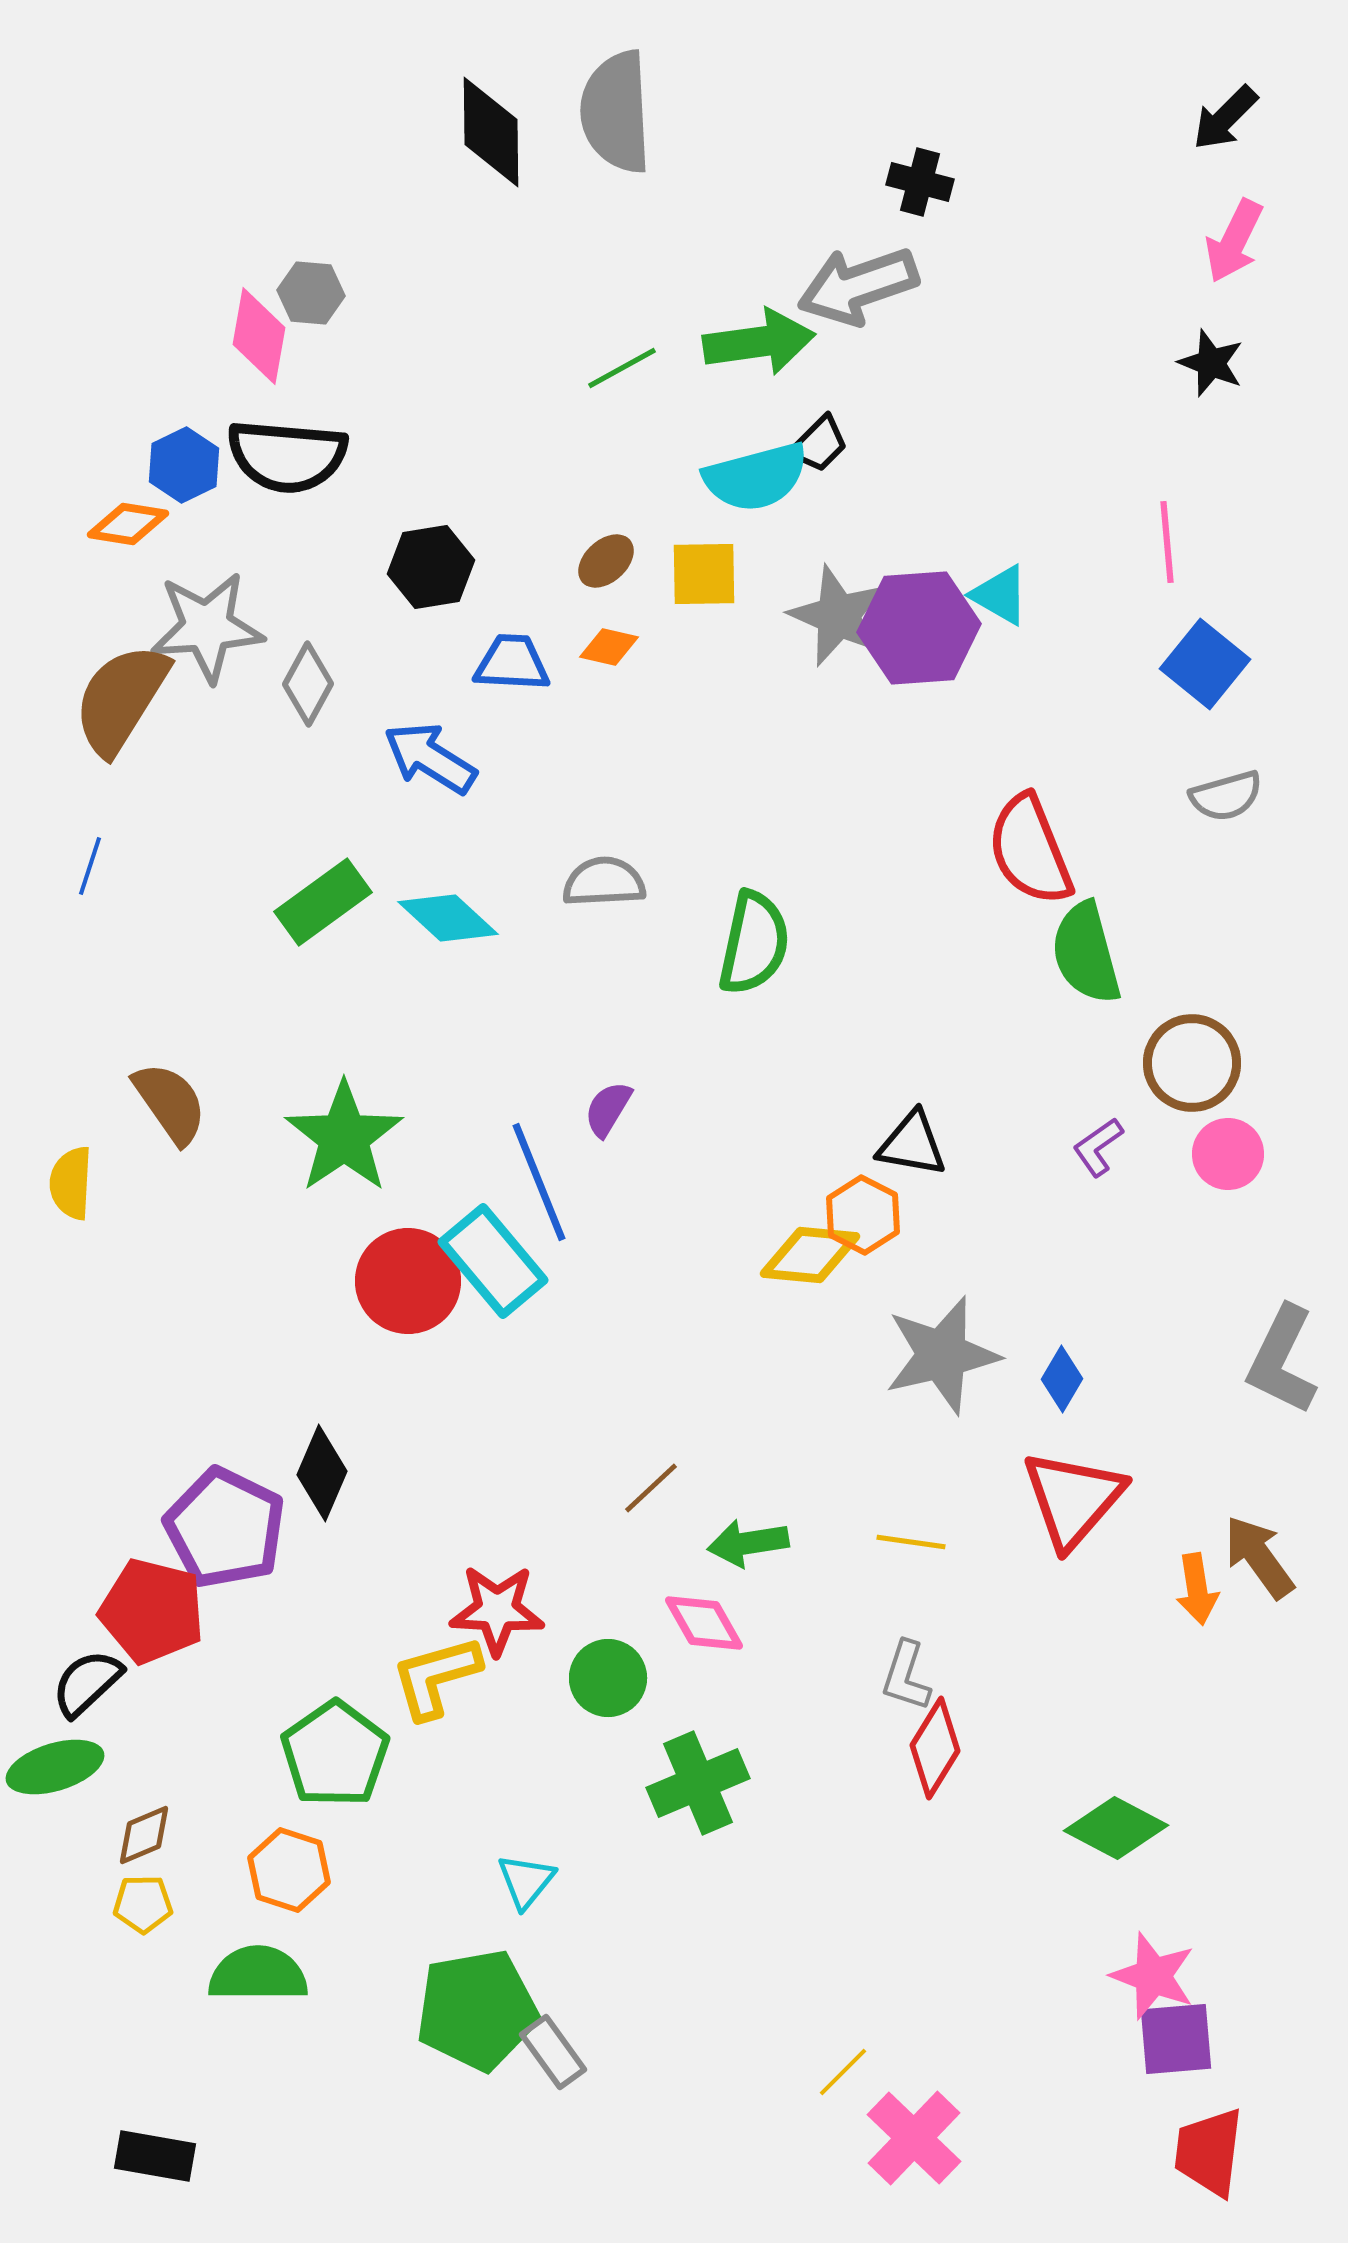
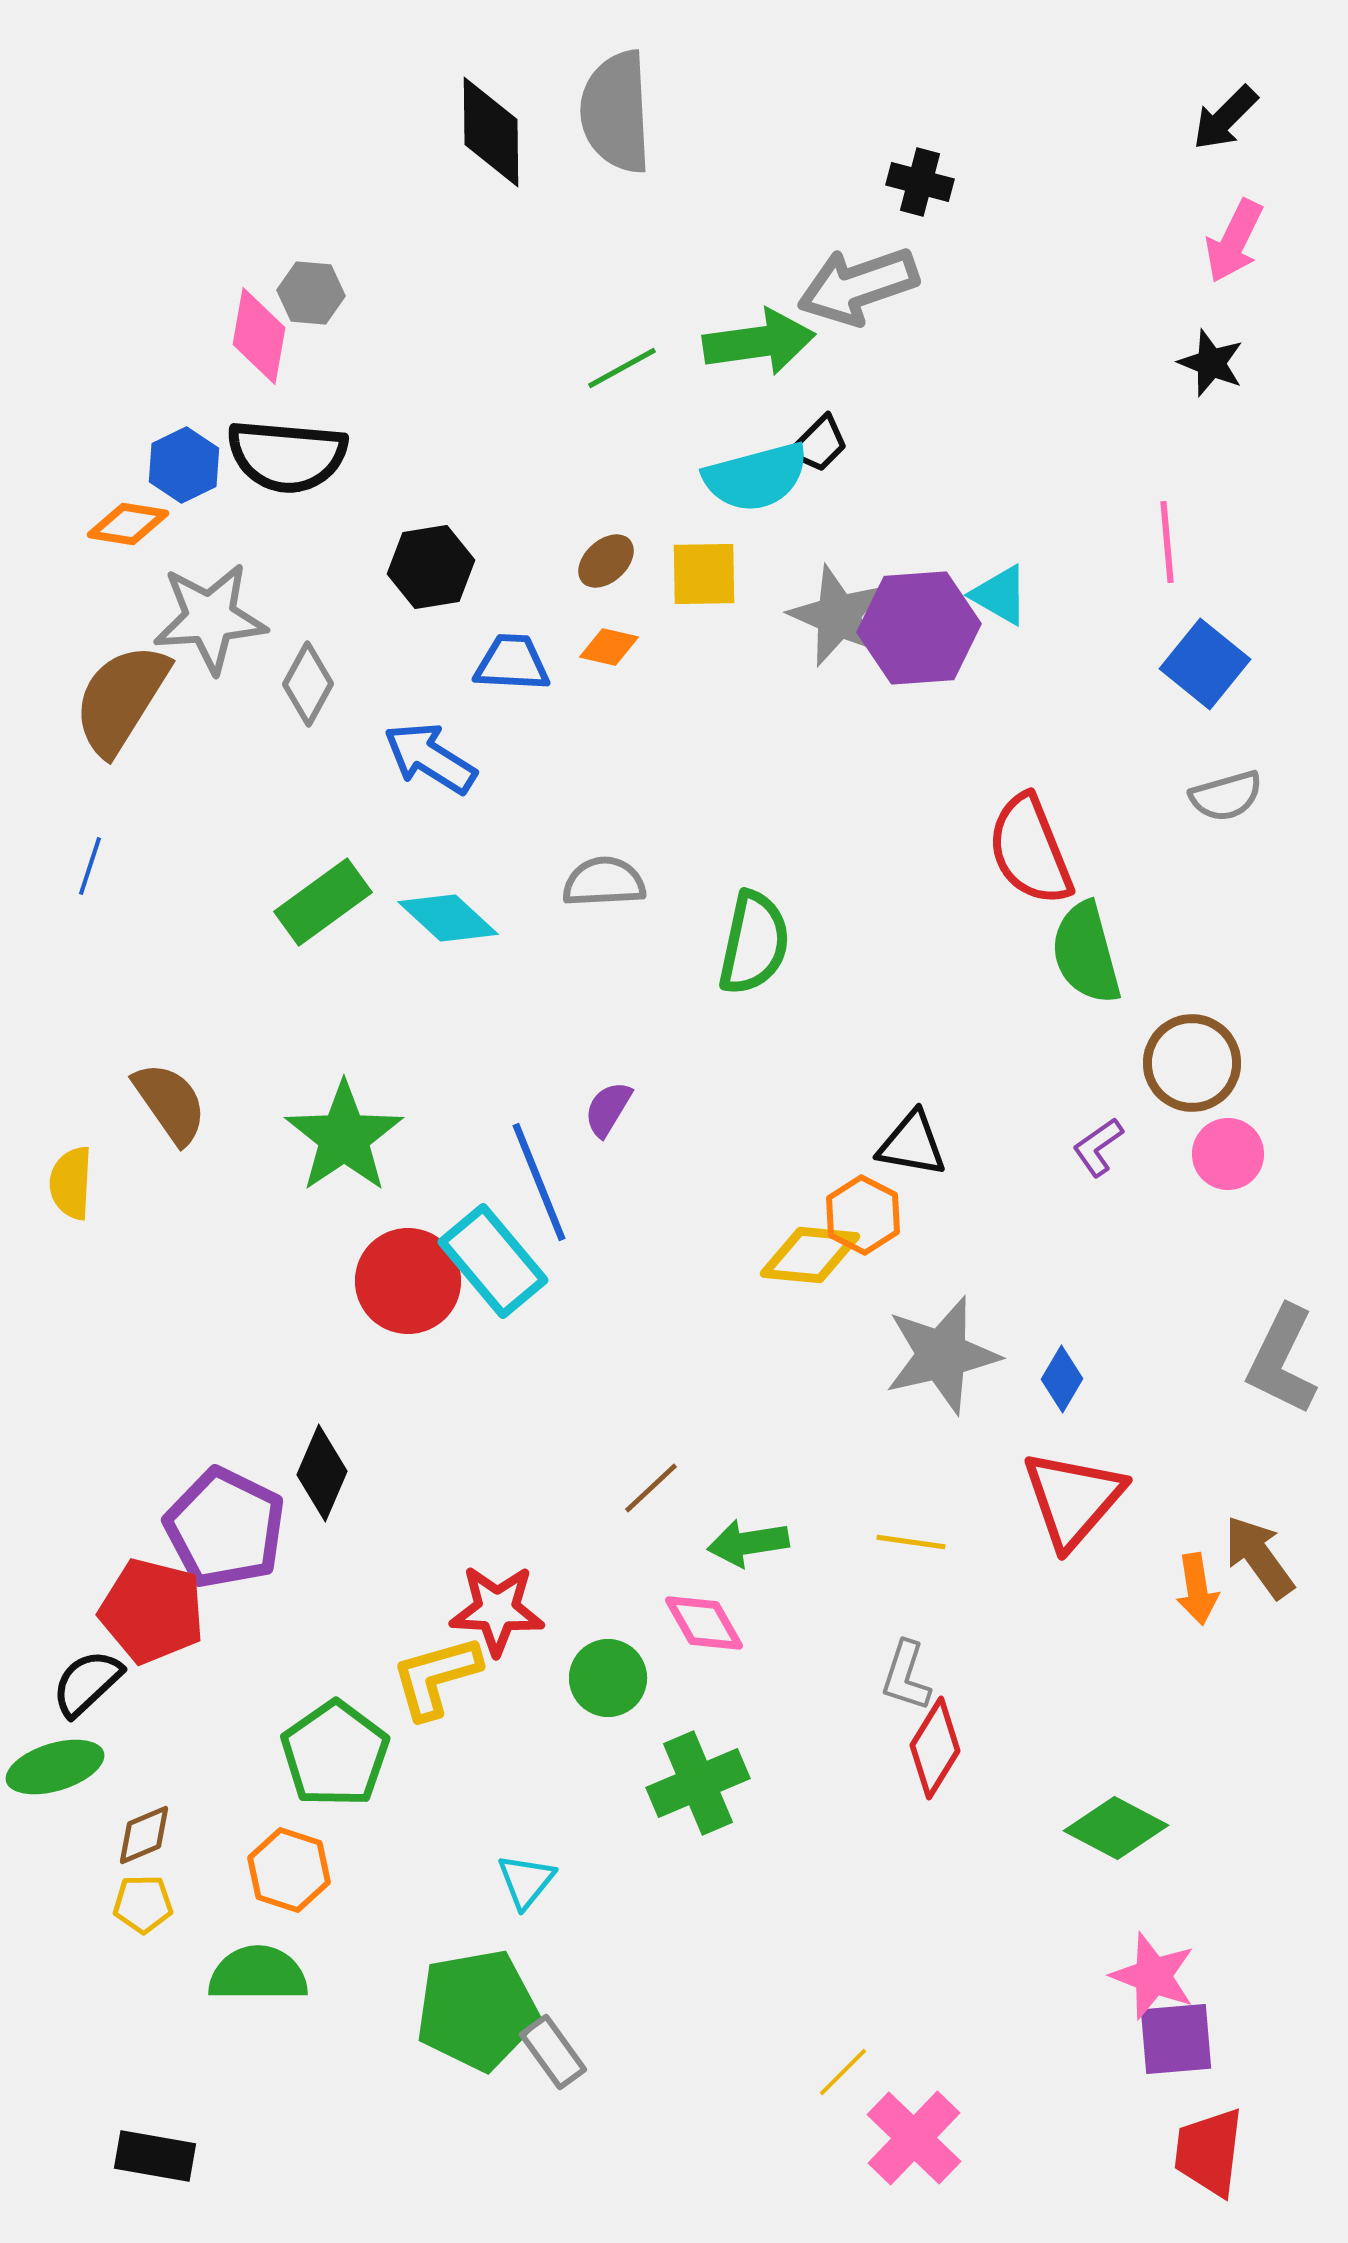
gray star at (207, 627): moved 3 px right, 9 px up
